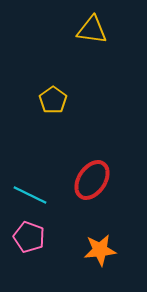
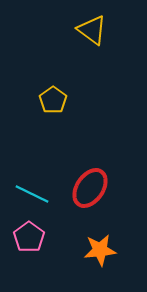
yellow triangle: rotated 28 degrees clockwise
red ellipse: moved 2 px left, 8 px down
cyan line: moved 2 px right, 1 px up
pink pentagon: rotated 16 degrees clockwise
